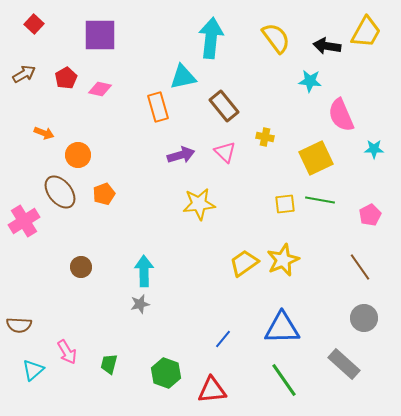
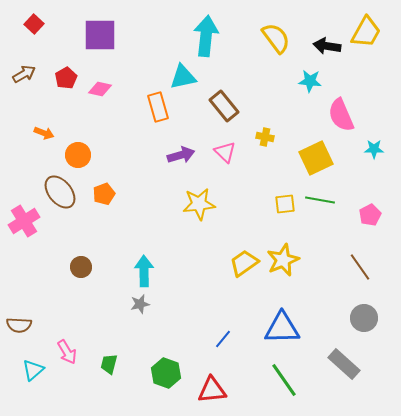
cyan arrow at (211, 38): moved 5 px left, 2 px up
